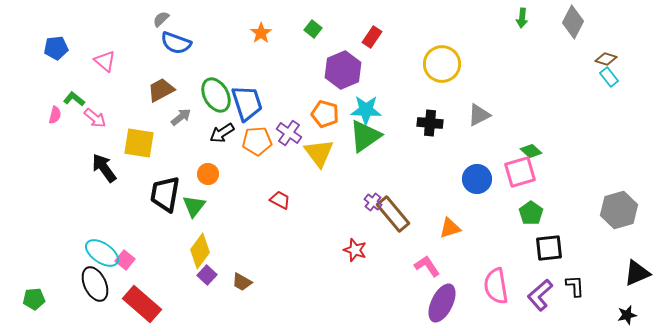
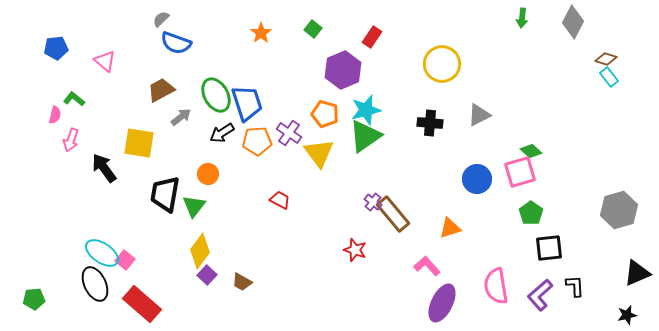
cyan star at (366, 110): rotated 16 degrees counterclockwise
pink arrow at (95, 118): moved 24 px left, 22 px down; rotated 70 degrees clockwise
pink L-shape at (427, 266): rotated 8 degrees counterclockwise
